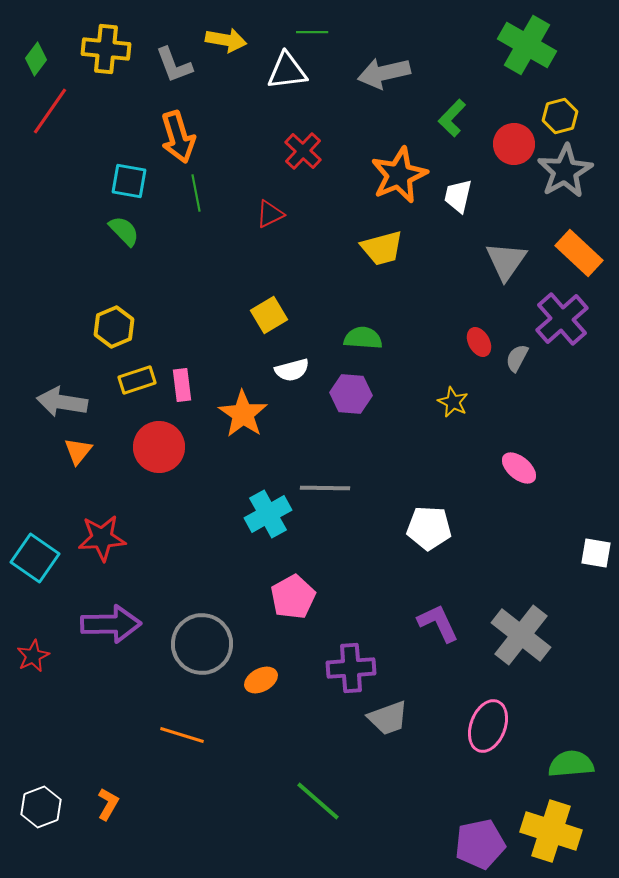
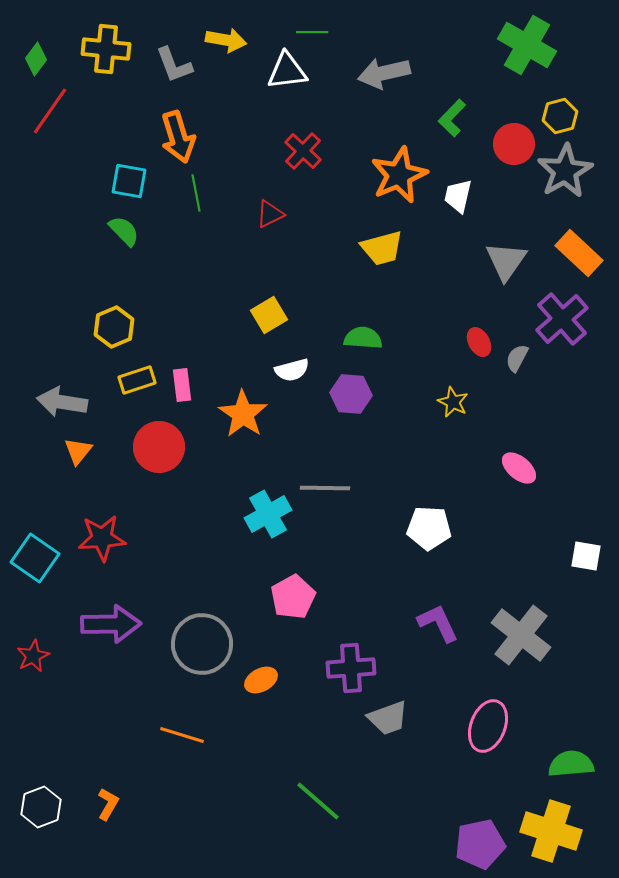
white square at (596, 553): moved 10 px left, 3 px down
